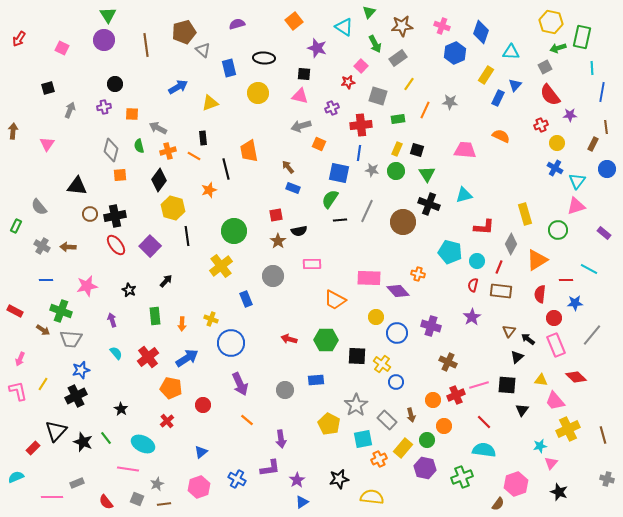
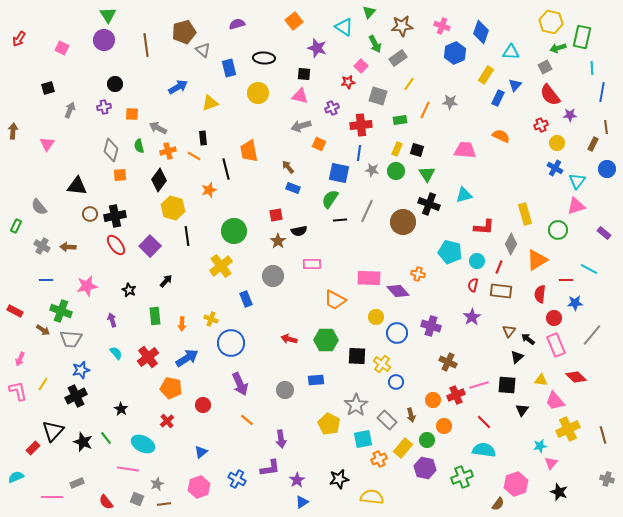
green rectangle at (398, 119): moved 2 px right, 1 px down
black triangle at (56, 431): moved 3 px left
